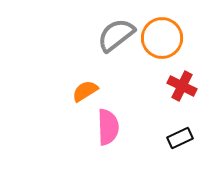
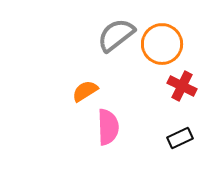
orange circle: moved 6 px down
